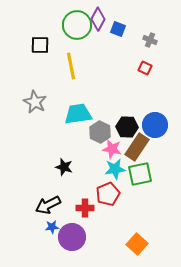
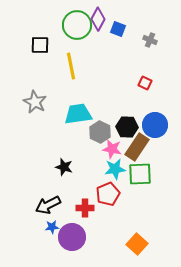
red square: moved 15 px down
green square: rotated 10 degrees clockwise
